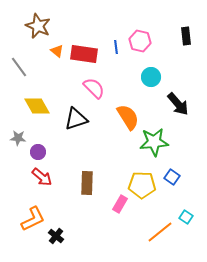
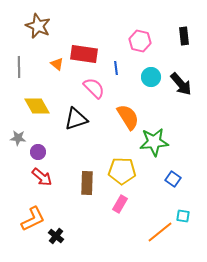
black rectangle: moved 2 px left
blue line: moved 21 px down
orange triangle: moved 13 px down
gray line: rotated 35 degrees clockwise
black arrow: moved 3 px right, 20 px up
blue square: moved 1 px right, 2 px down
yellow pentagon: moved 20 px left, 14 px up
cyan square: moved 3 px left, 1 px up; rotated 24 degrees counterclockwise
